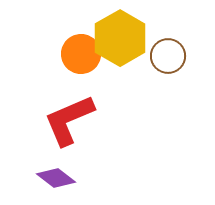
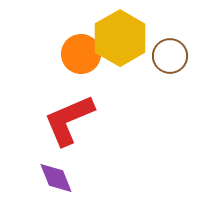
brown circle: moved 2 px right
purple diamond: rotated 30 degrees clockwise
